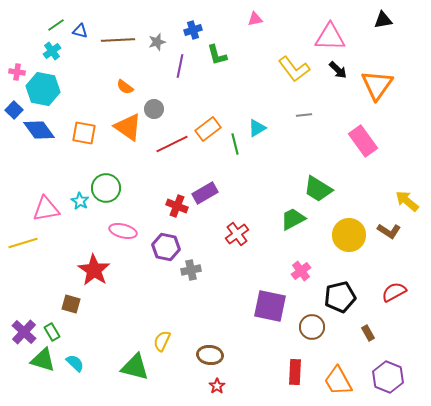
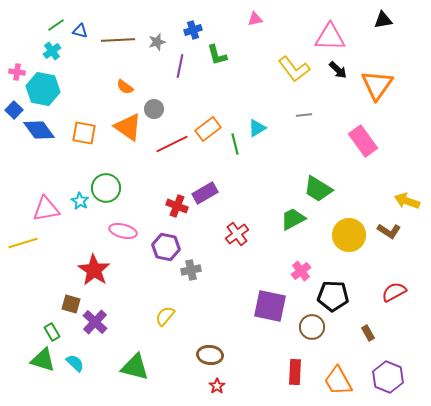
yellow arrow at (407, 201): rotated 20 degrees counterclockwise
black pentagon at (340, 297): moved 7 px left, 1 px up; rotated 16 degrees clockwise
purple cross at (24, 332): moved 71 px right, 10 px up
yellow semicircle at (162, 341): moved 3 px right, 25 px up; rotated 15 degrees clockwise
